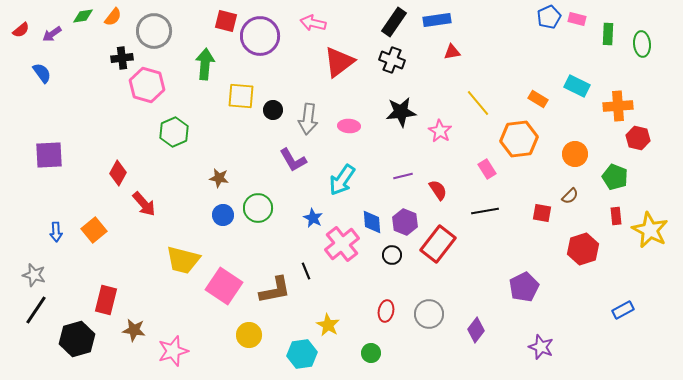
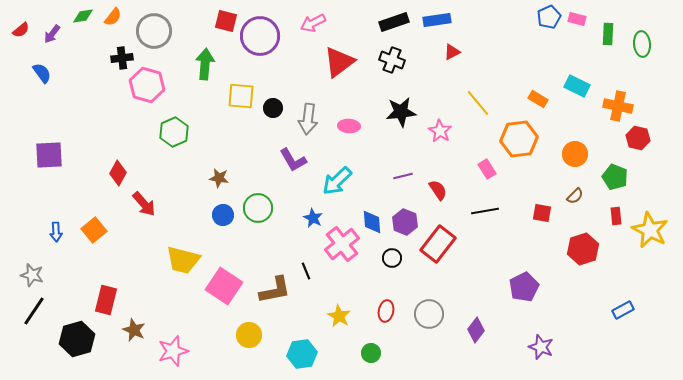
black rectangle at (394, 22): rotated 36 degrees clockwise
pink arrow at (313, 23): rotated 40 degrees counterclockwise
purple arrow at (52, 34): rotated 18 degrees counterclockwise
red triangle at (452, 52): rotated 18 degrees counterclockwise
orange cross at (618, 106): rotated 16 degrees clockwise
black circle at (273, 110): moved 2 px up
cyan arrow at (342, 180): moved 5 px left, 1 px down; rotated 12 degrees clockwise
brown semicircle at (570, 196): moved 5 px right
black circle at (392, 255): moved 3 px down
gray star at (34, 275): moved 2 px left
black line at (36, 310): moved 2 px left, 1 px down
yellow star at (328, 325): moved 11 px right, 9 px up
brown star at (134, 330): rotated 15 degrees clockwise
